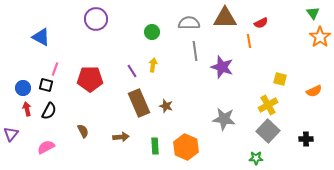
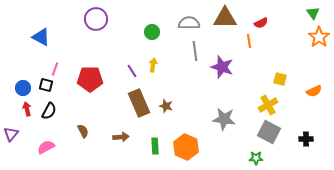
orange star: moved 1 px left
gray square: moved 1 px right, 1 px down; rotated 15 degrees counterclockwise
